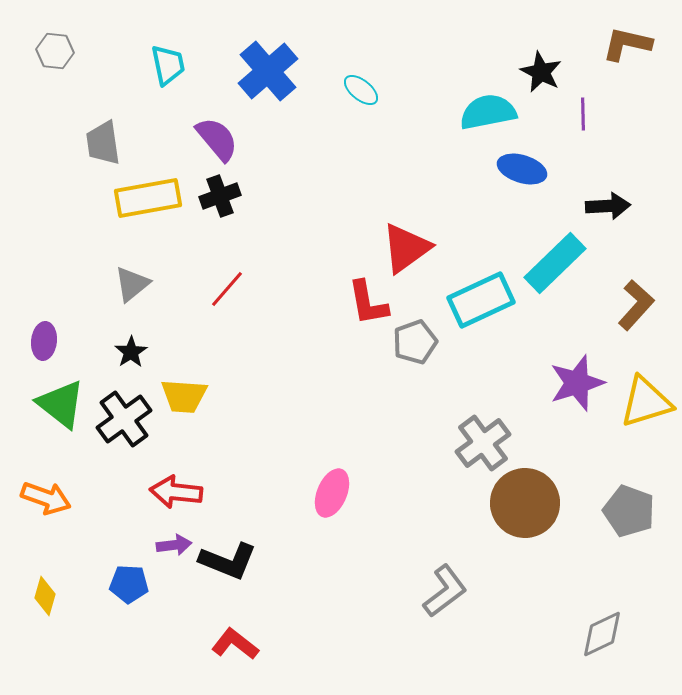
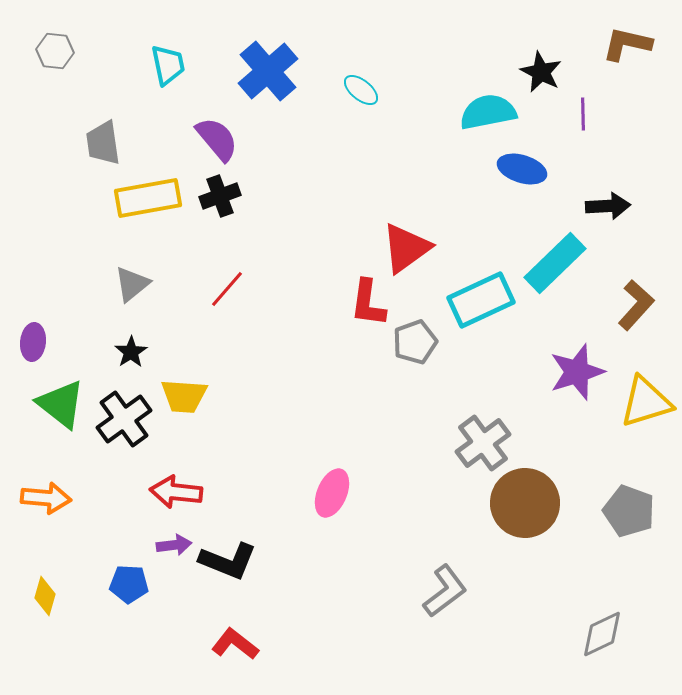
red L-shape at (368, 303): rotated 18 degrees clockwise
purple ellipse at (44, 341): moved 11 px left, 1 px down
purple star at (577, 383): moved 11 px up
orange arrow at (46, 498): rotated 15 degrees counterclockwise
